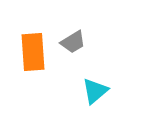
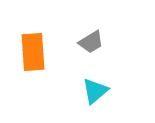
gray trapezoid: moved 18 px right
